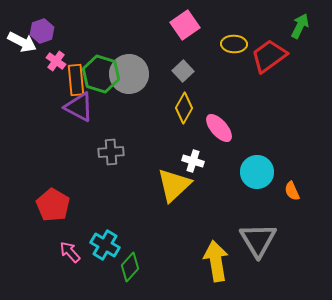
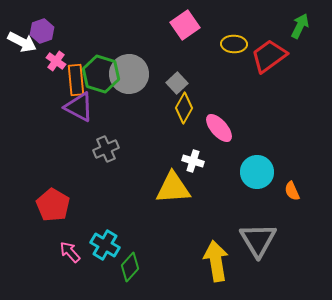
gray square: moved 6 px left, 12 px down
gray cross: moved 5 px left, 3 px up; rotated 20 degrees counterclockwise
yellow triangle: moved 1 px left, 3 px down; rotated 39 degrees clockwise
